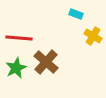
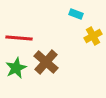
yellow cross: rotated 30 degrees clockwise
